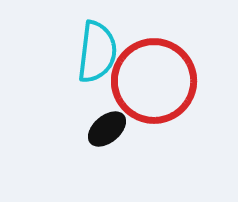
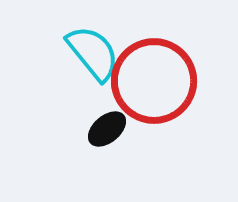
cyan semicircle: moved 4 px left, 1 px down; rotated 46 degrees counterclockwise
